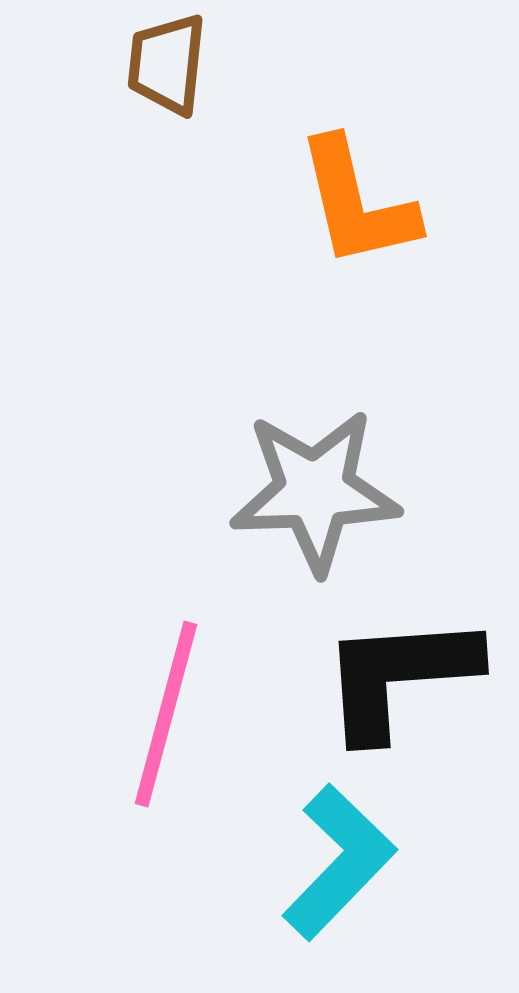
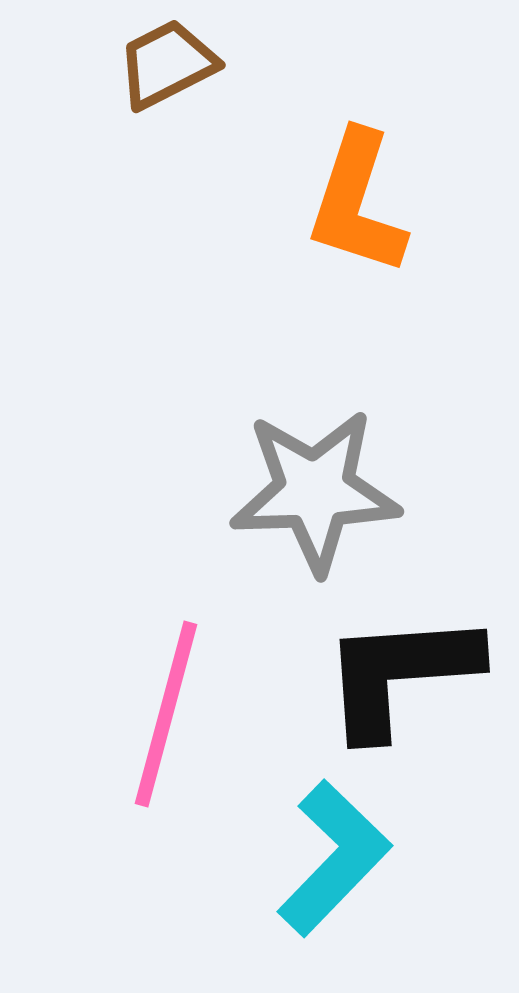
brown trapezoid: rotated 57 degrees clockwise
orange L-shape: rotated 31 degrees clockwise
black L-shape: moved 1 px right, 2 px up
cyan L-shape: moved 5 px left, 4 px up
